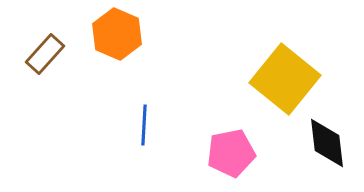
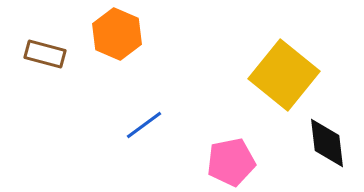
brown rectangle: rotated 63 degrees clockwise
yellow square: moved 1 px left, 4 px up
blue line: rotated 51 degrees clockwise
pink pentagon: moved 9 px down
